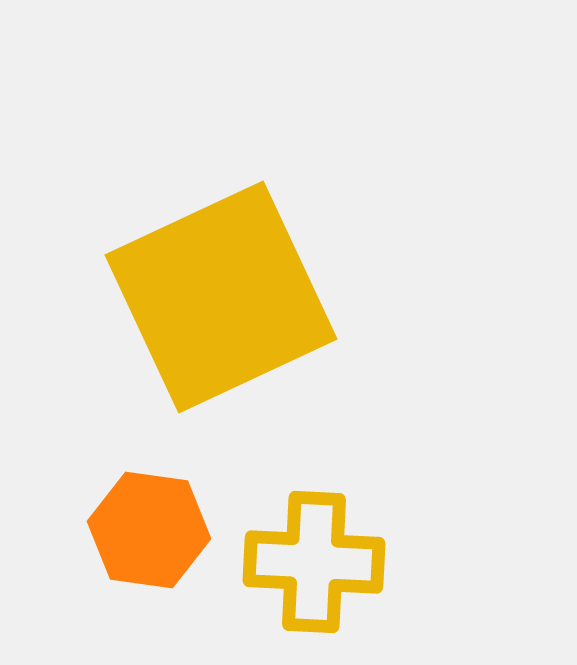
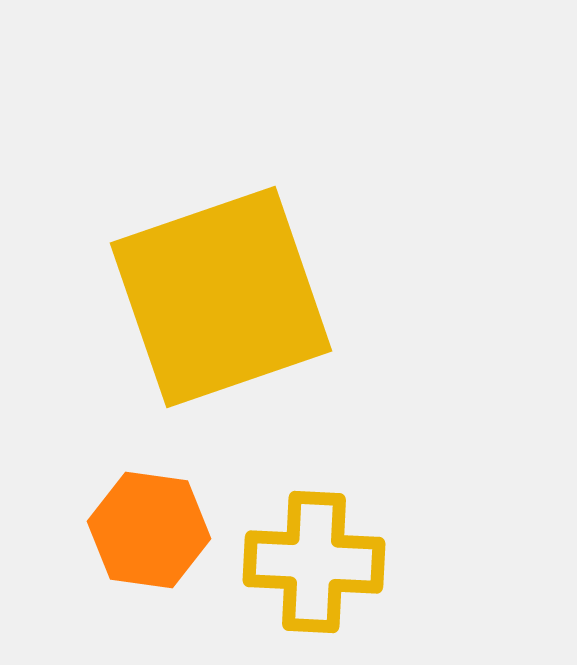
yellow square: rotated 6 degrees clockwise
